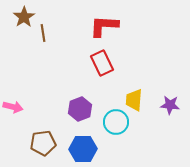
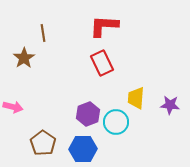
brown star: moved 41 px down
yellow trapezoid: moved 2 px right, 2 px up
purple hexagon: moved 8 px right, 5 px down
brown pentagon: rotated 30 degrees counterclockwise
